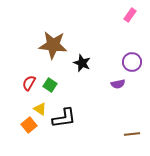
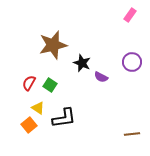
brown star: rotated 20 degrees counterclockwise
purple semicircle: moved 17 px left, 7 px up; rotated 40 degrees clockwise
yellow triangle: moved 2 px left, 1 px up
